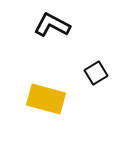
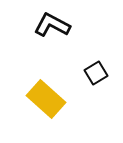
yellow rectangle: rotated 27 degrees clockwise
